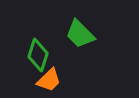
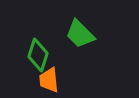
orange trapezoid: rotated 128 degrees clockwise
